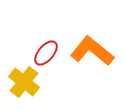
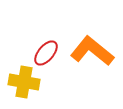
yellow cross: rotated 28 degrees counterclockwise
